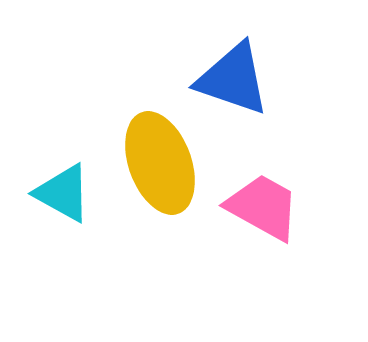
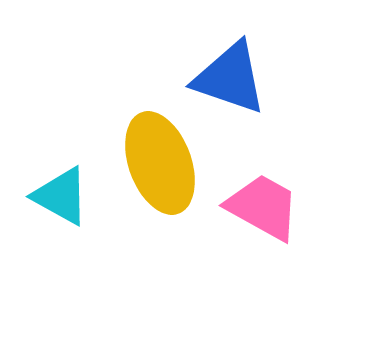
blue triangle: moved 3 px left, 1 px up
cyan triangle: moved 2 px left, 3 px down
